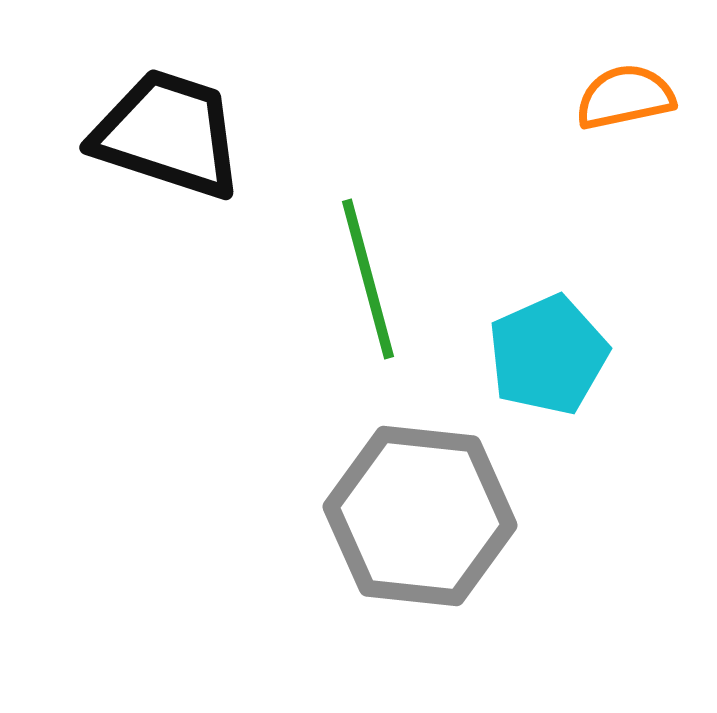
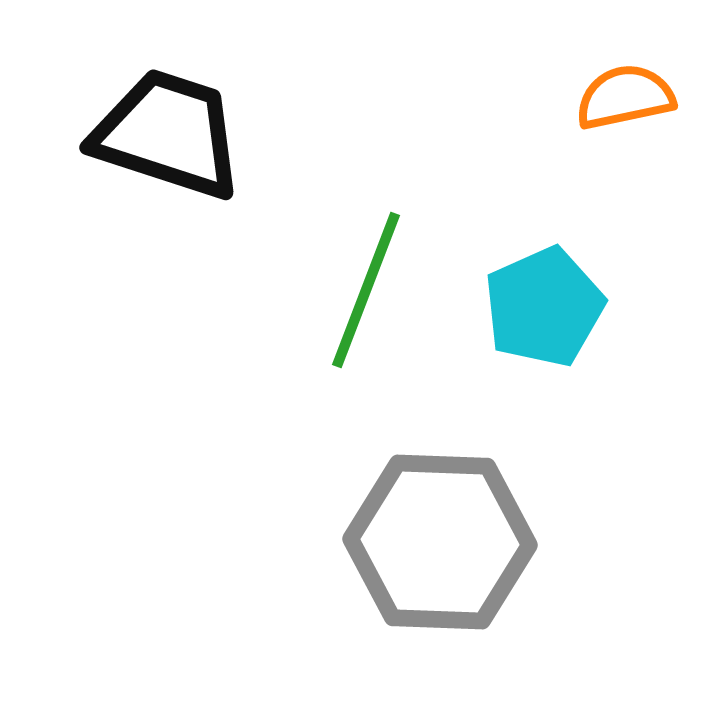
green line: moved 2 px left, 11 px down; rotated 36 degrees clockwise
cyan pentagon: moved 4 px left, 48 px up
gray hexagon: moved 20 px right, 26 px down; rotated 4 degrees counterclockwise
